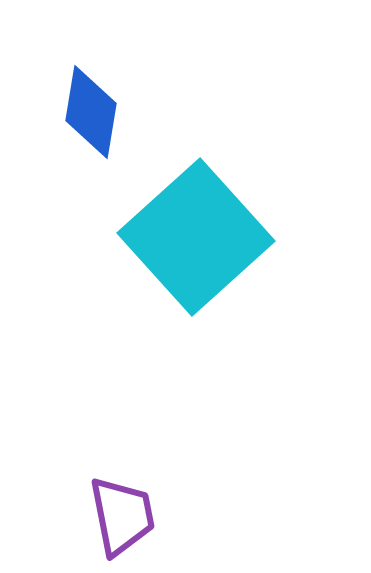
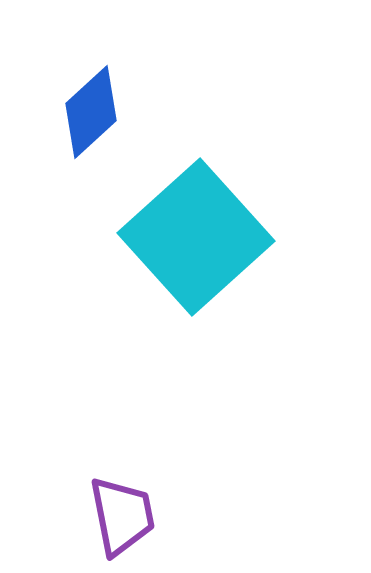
blue diamond: rotated 38 degrees clockwise
